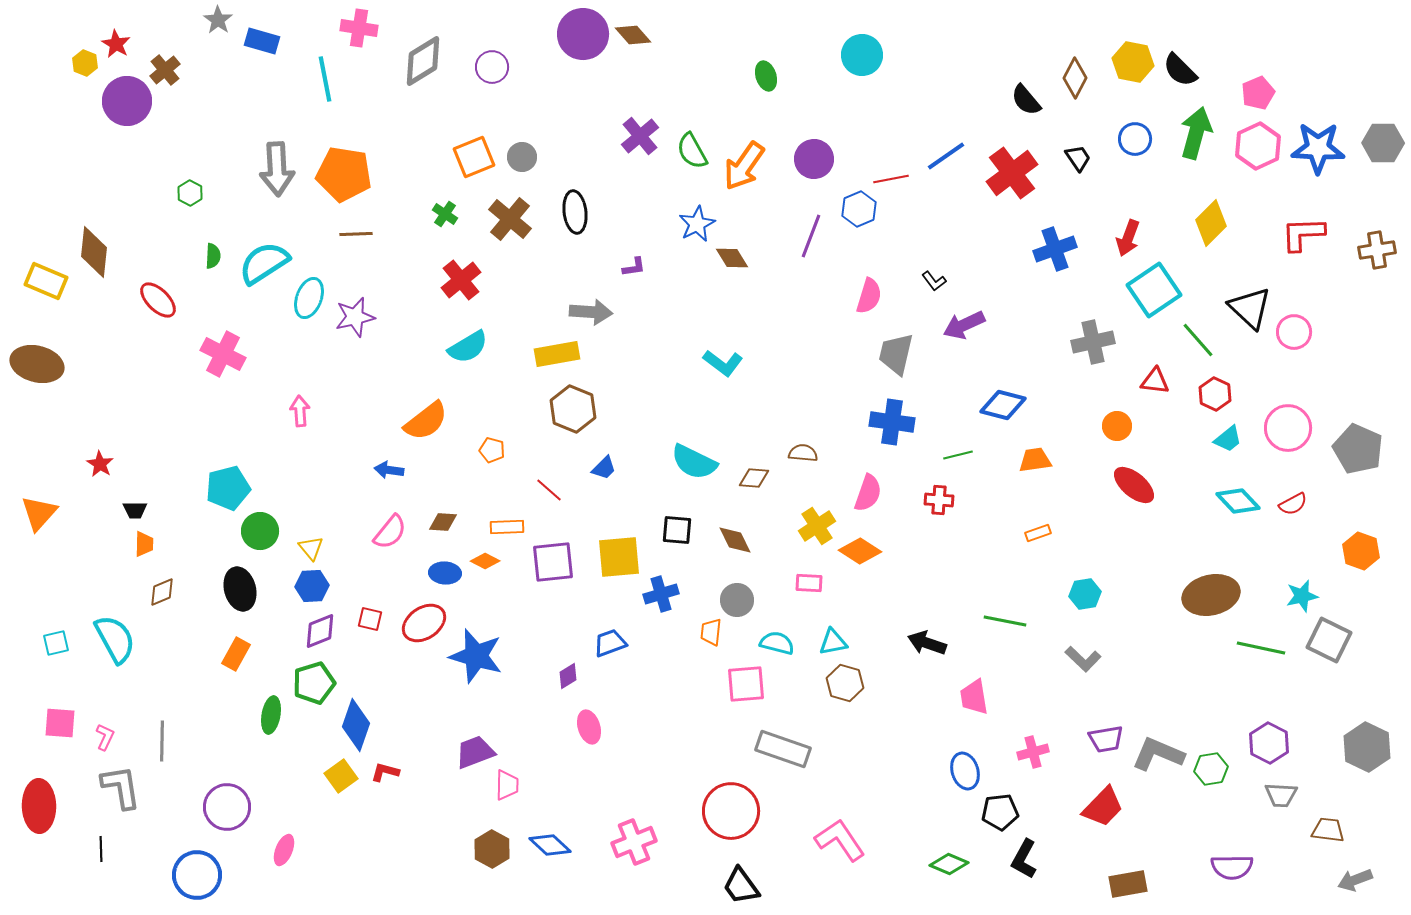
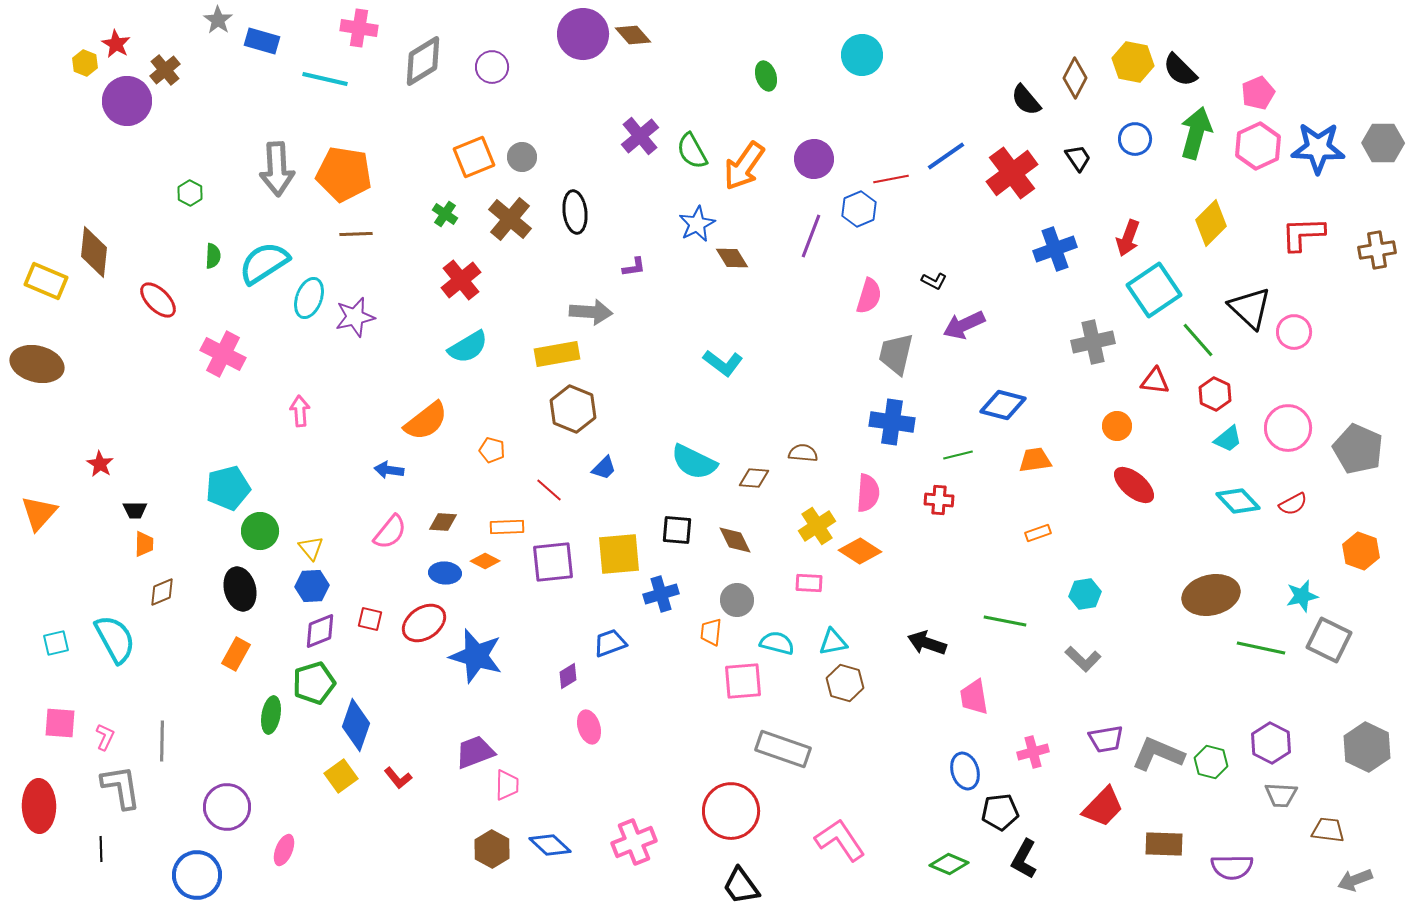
cyan line at (325, 79): rotated 66 degrees counterclockwise
black L-shape at (934, 281): rotated 25 degrees counterclockwise
pink semicircle at (868, 493): rotated 15 degrees counterclockwise
yellow square at (619, 557): moved 3 px up
pink square at (746, 684): moved 3 px left, 3 px up
purple hexagon at (1269, 743): moved 2 px right
green hexagon at (1211, 769): moved 7 px up; rotated 24 degrees clockwise
red L-shape at (385, 772): moved 13 px right, 6 px down; rotated 144 degrees counterclockwise
brown rectangle at (1128, 884): moved 36 px right, 40 px up; rotated 12 degrees clockwise
